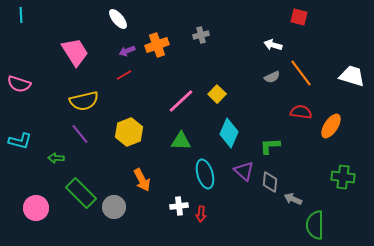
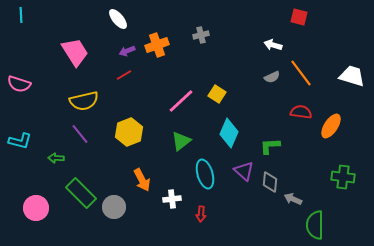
yellow square: rotated 12 degrees counterclockwise
green triangle: rotated 40 degrees counterclockwise
white cross: moved 7 px left, 7 px up
